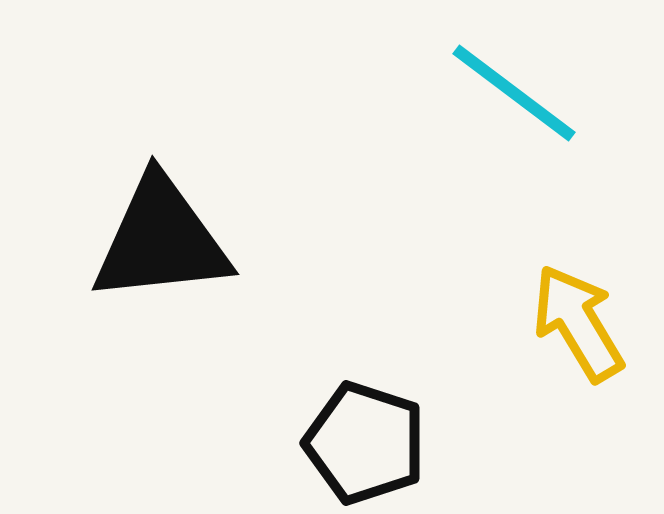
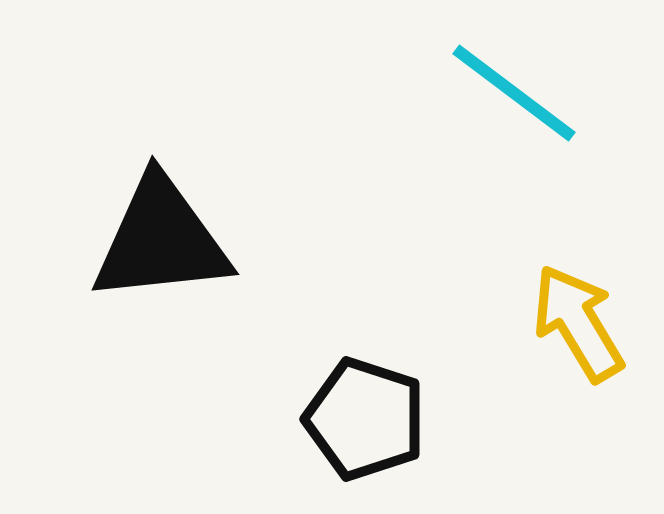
black pentagon: moved 24 px up
